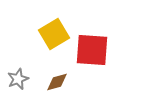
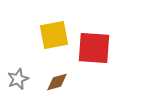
yellow square: moved 1 px down; rotated 20 degrees clockwise
red square: moved 2 px right, 2 px up
